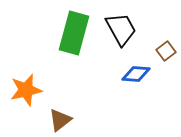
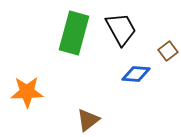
brown square: moved 2 px right
orange star: moved 1 px right, 2 px down; rotated 12 degrees clockwise
brown triangle: moved 28 px right
